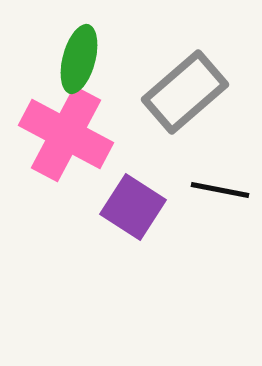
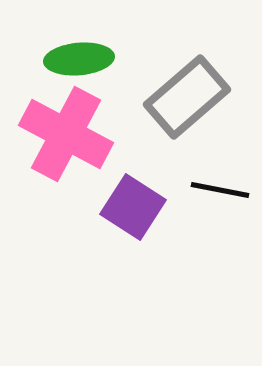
green ellipse: rotated 70 degrees clockwise
gray rectangle: moved 2 px right, 5 px down
